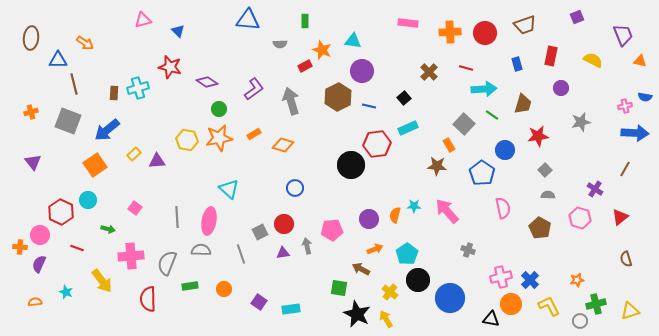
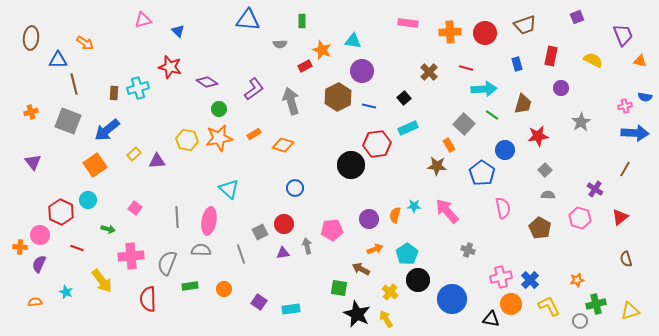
green rectangle at (305, 21): moved 3 px left
gray star at (581, 122): rotated 18 degrees counterclockwise
blue circle at (450, 298): moved 2 px right, 1 px down
